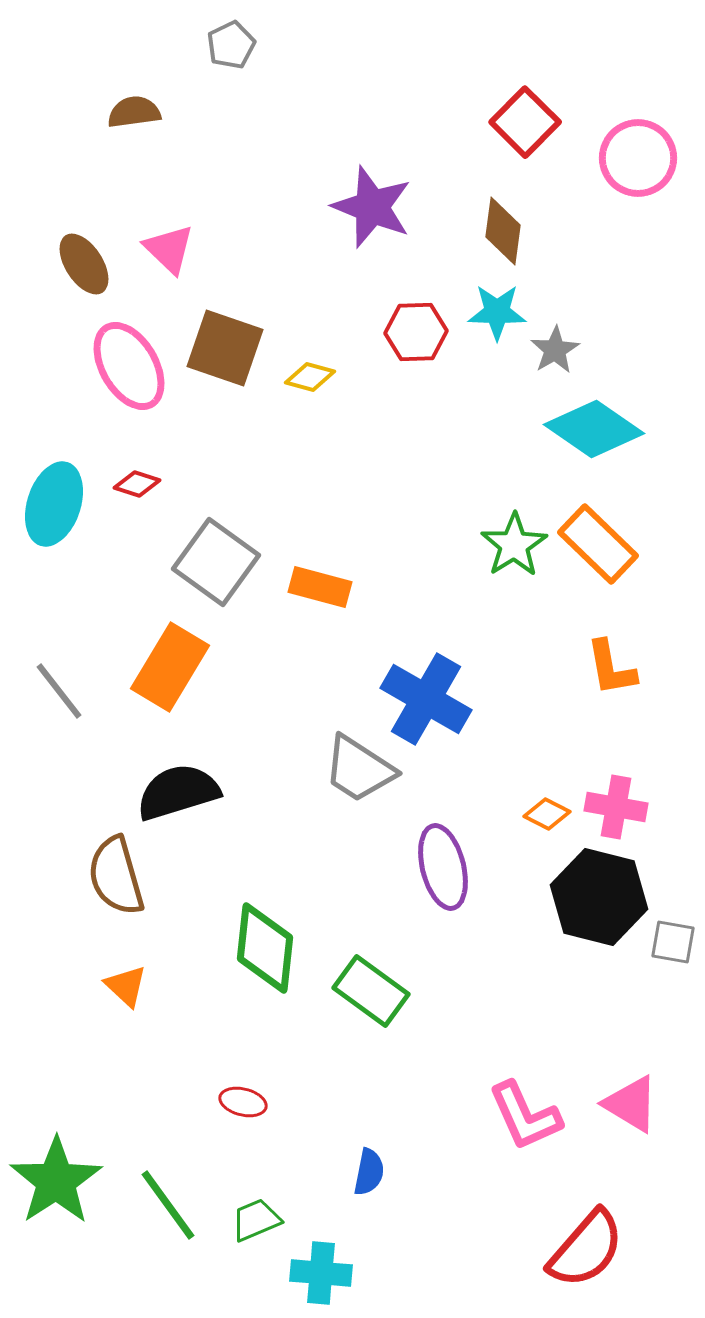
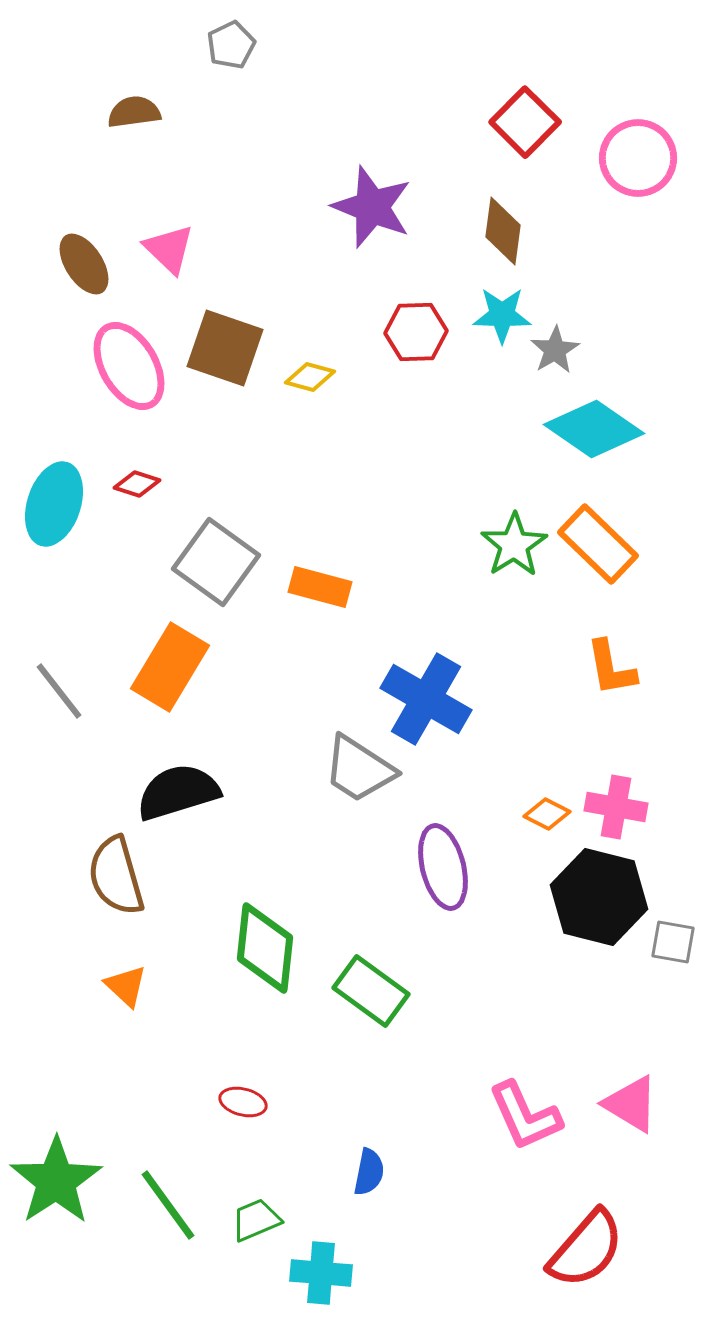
cyan star at (497, 312): moved 5 px right, 3 px down
